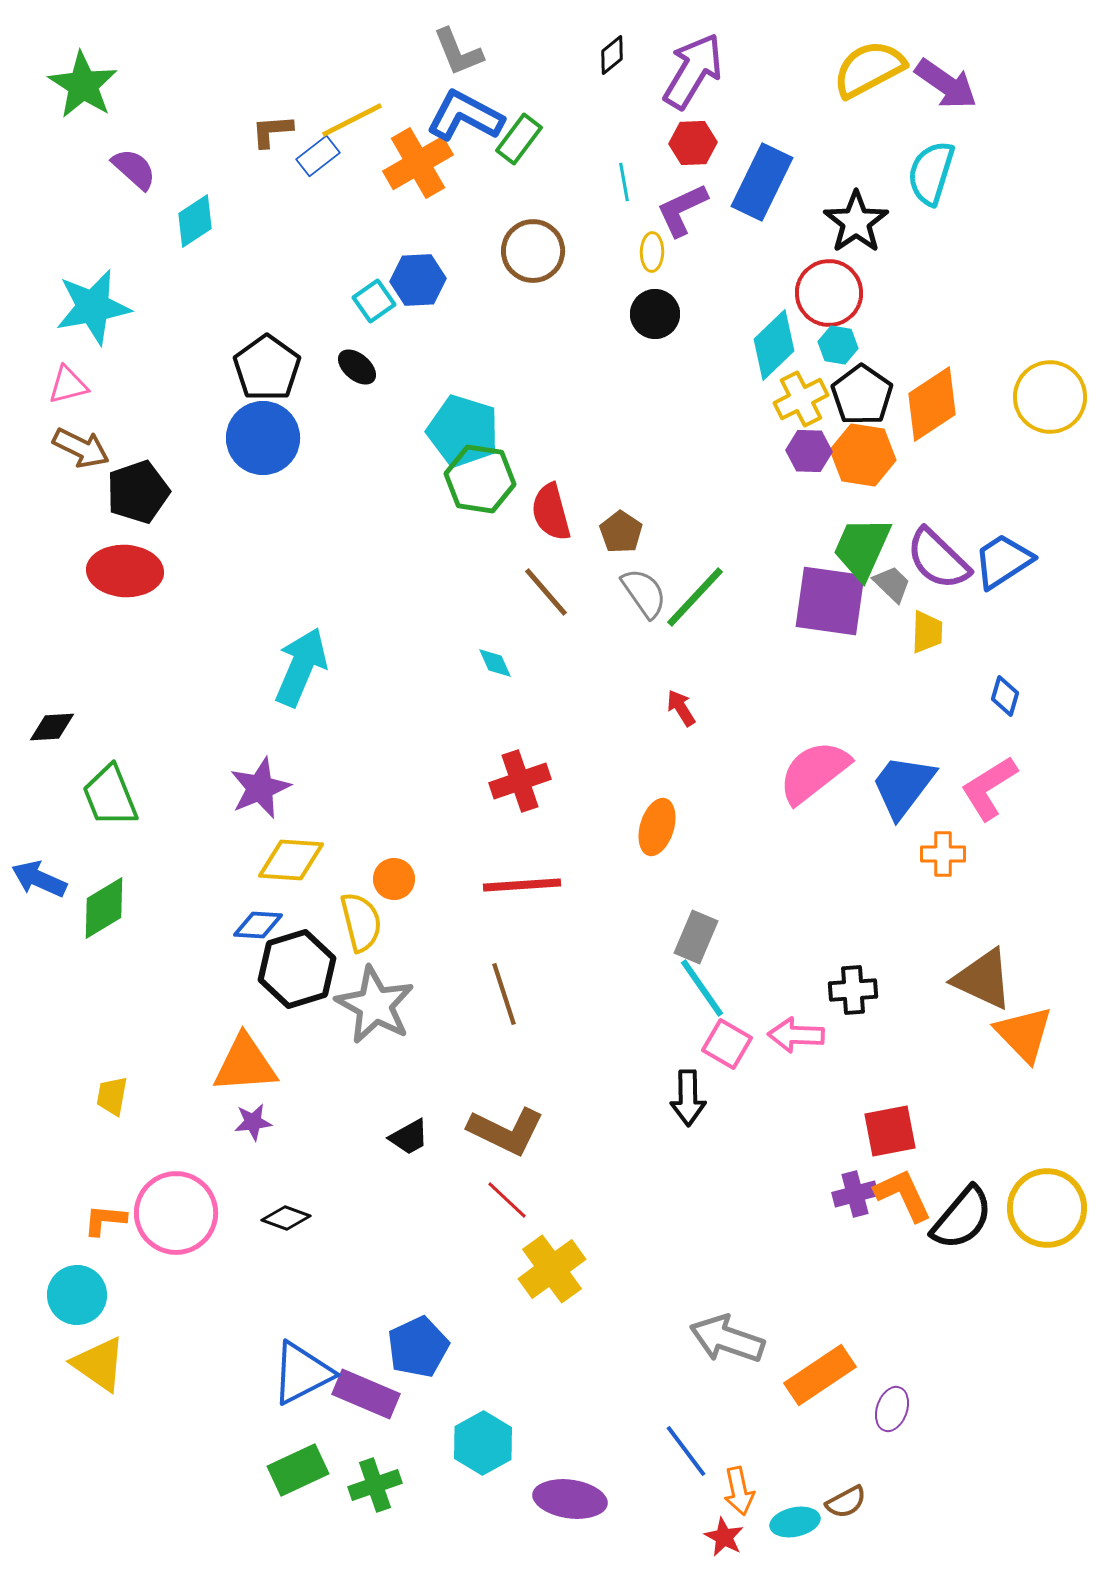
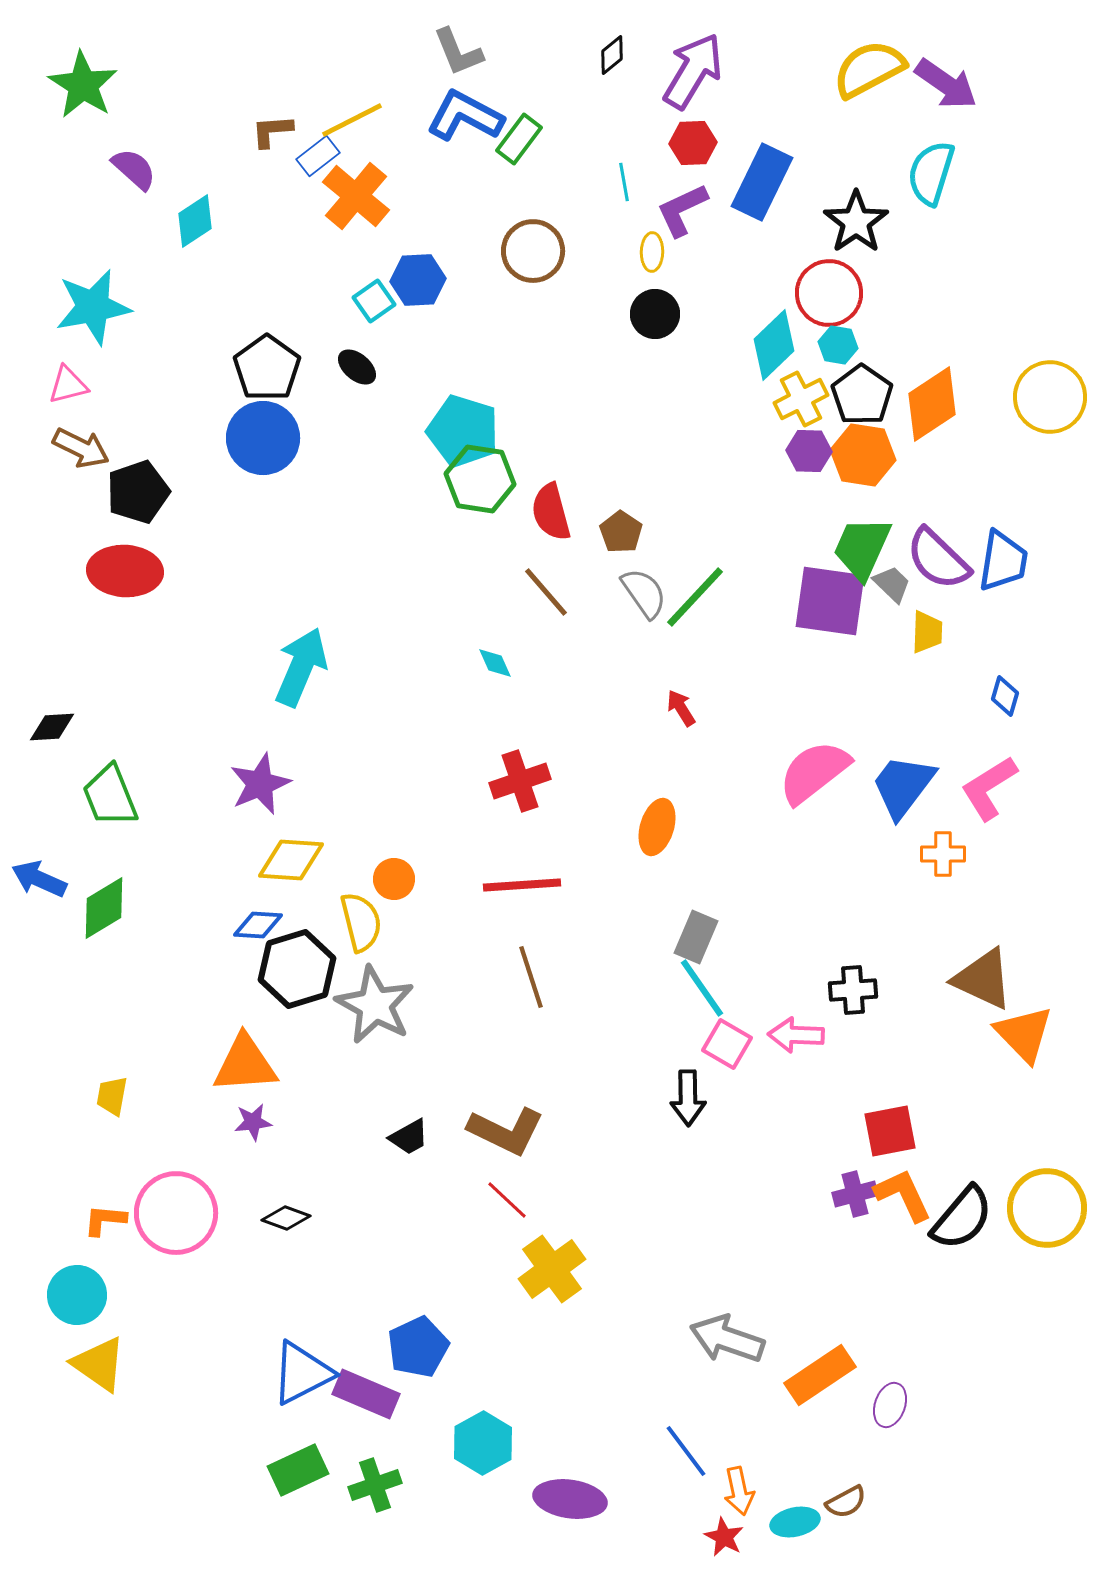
orange cross at (418, 163): moved 62 px left, 33 px down; rotated 20 degrees counterclockwise
blue trapezoid at (1003, 561): rotated 132 degrees clockwise
purple star at (260, 788): moved 4 px up
brown line at (504, 994): moved 27 px right, 17 px up
purple ellipse at (892, 1409): moved 2 px left, 4 px up
